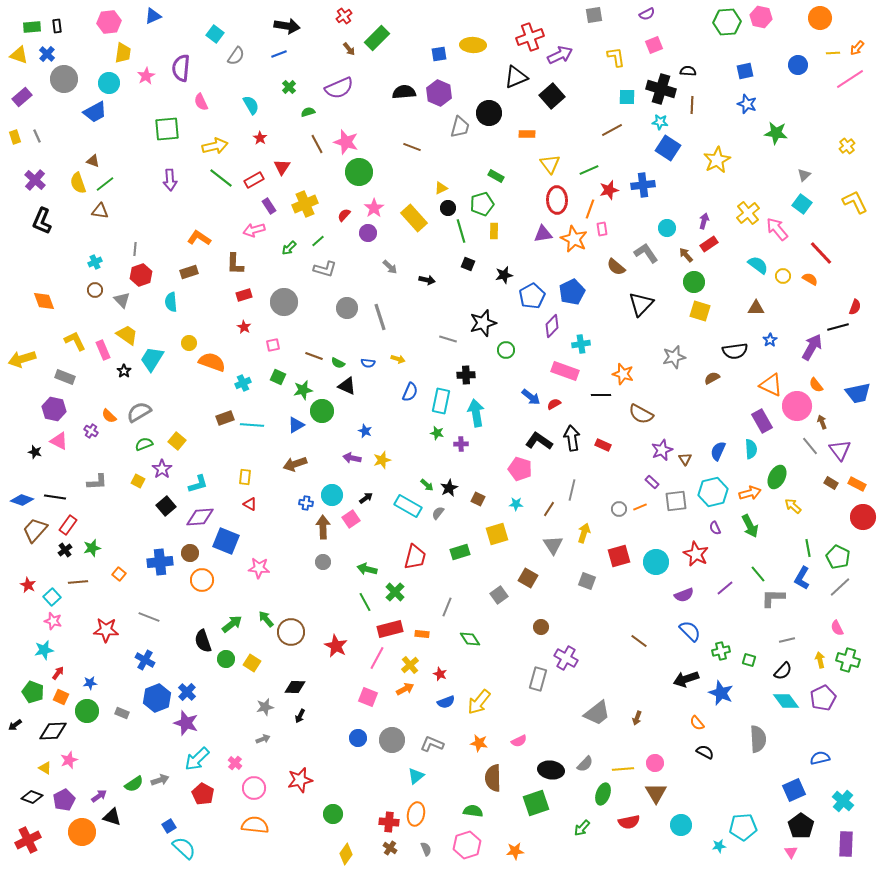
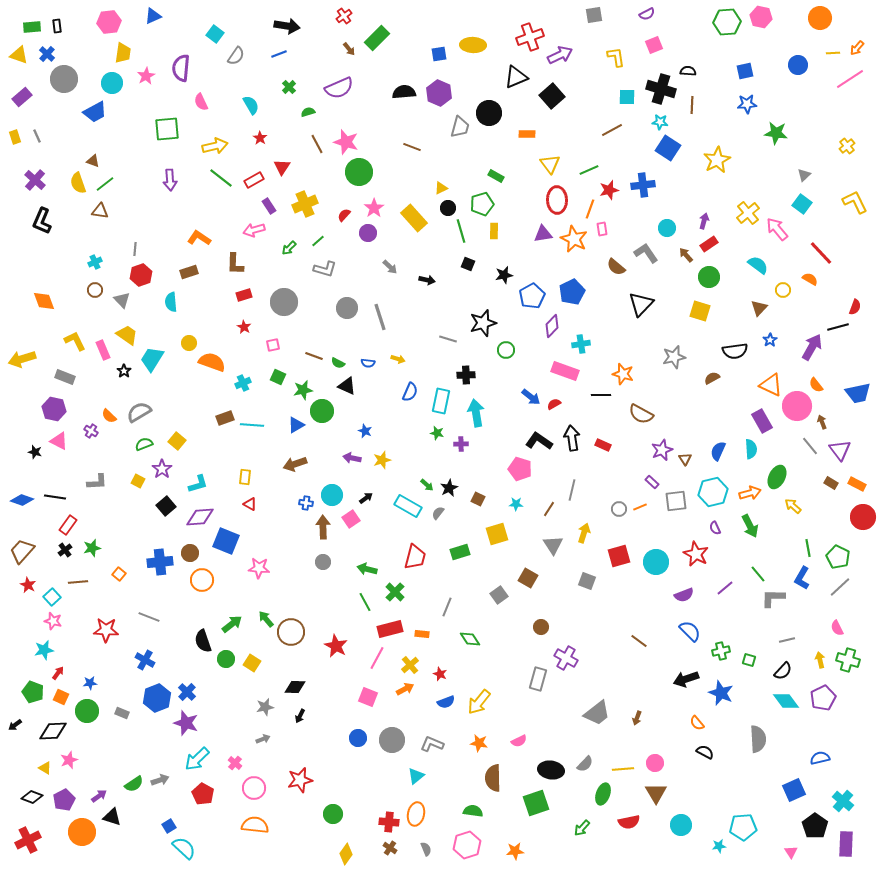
cyan circle at (109, 83): moved 3 px right
blue star at (747, 104): rotated 24 degrees counterclockwise
yellow circle at (783, 276): moved 14 px down
green circle at (694, 282): moved 15 px right, 5 px up
brown triangle at (756, 308): moved 3 px right; rotated 48 degrees counterclockwise
brown trapezoid at (35, 530): moved 13 px left, 21 px down
black pentagon at (801, 826): moved 14 px right
